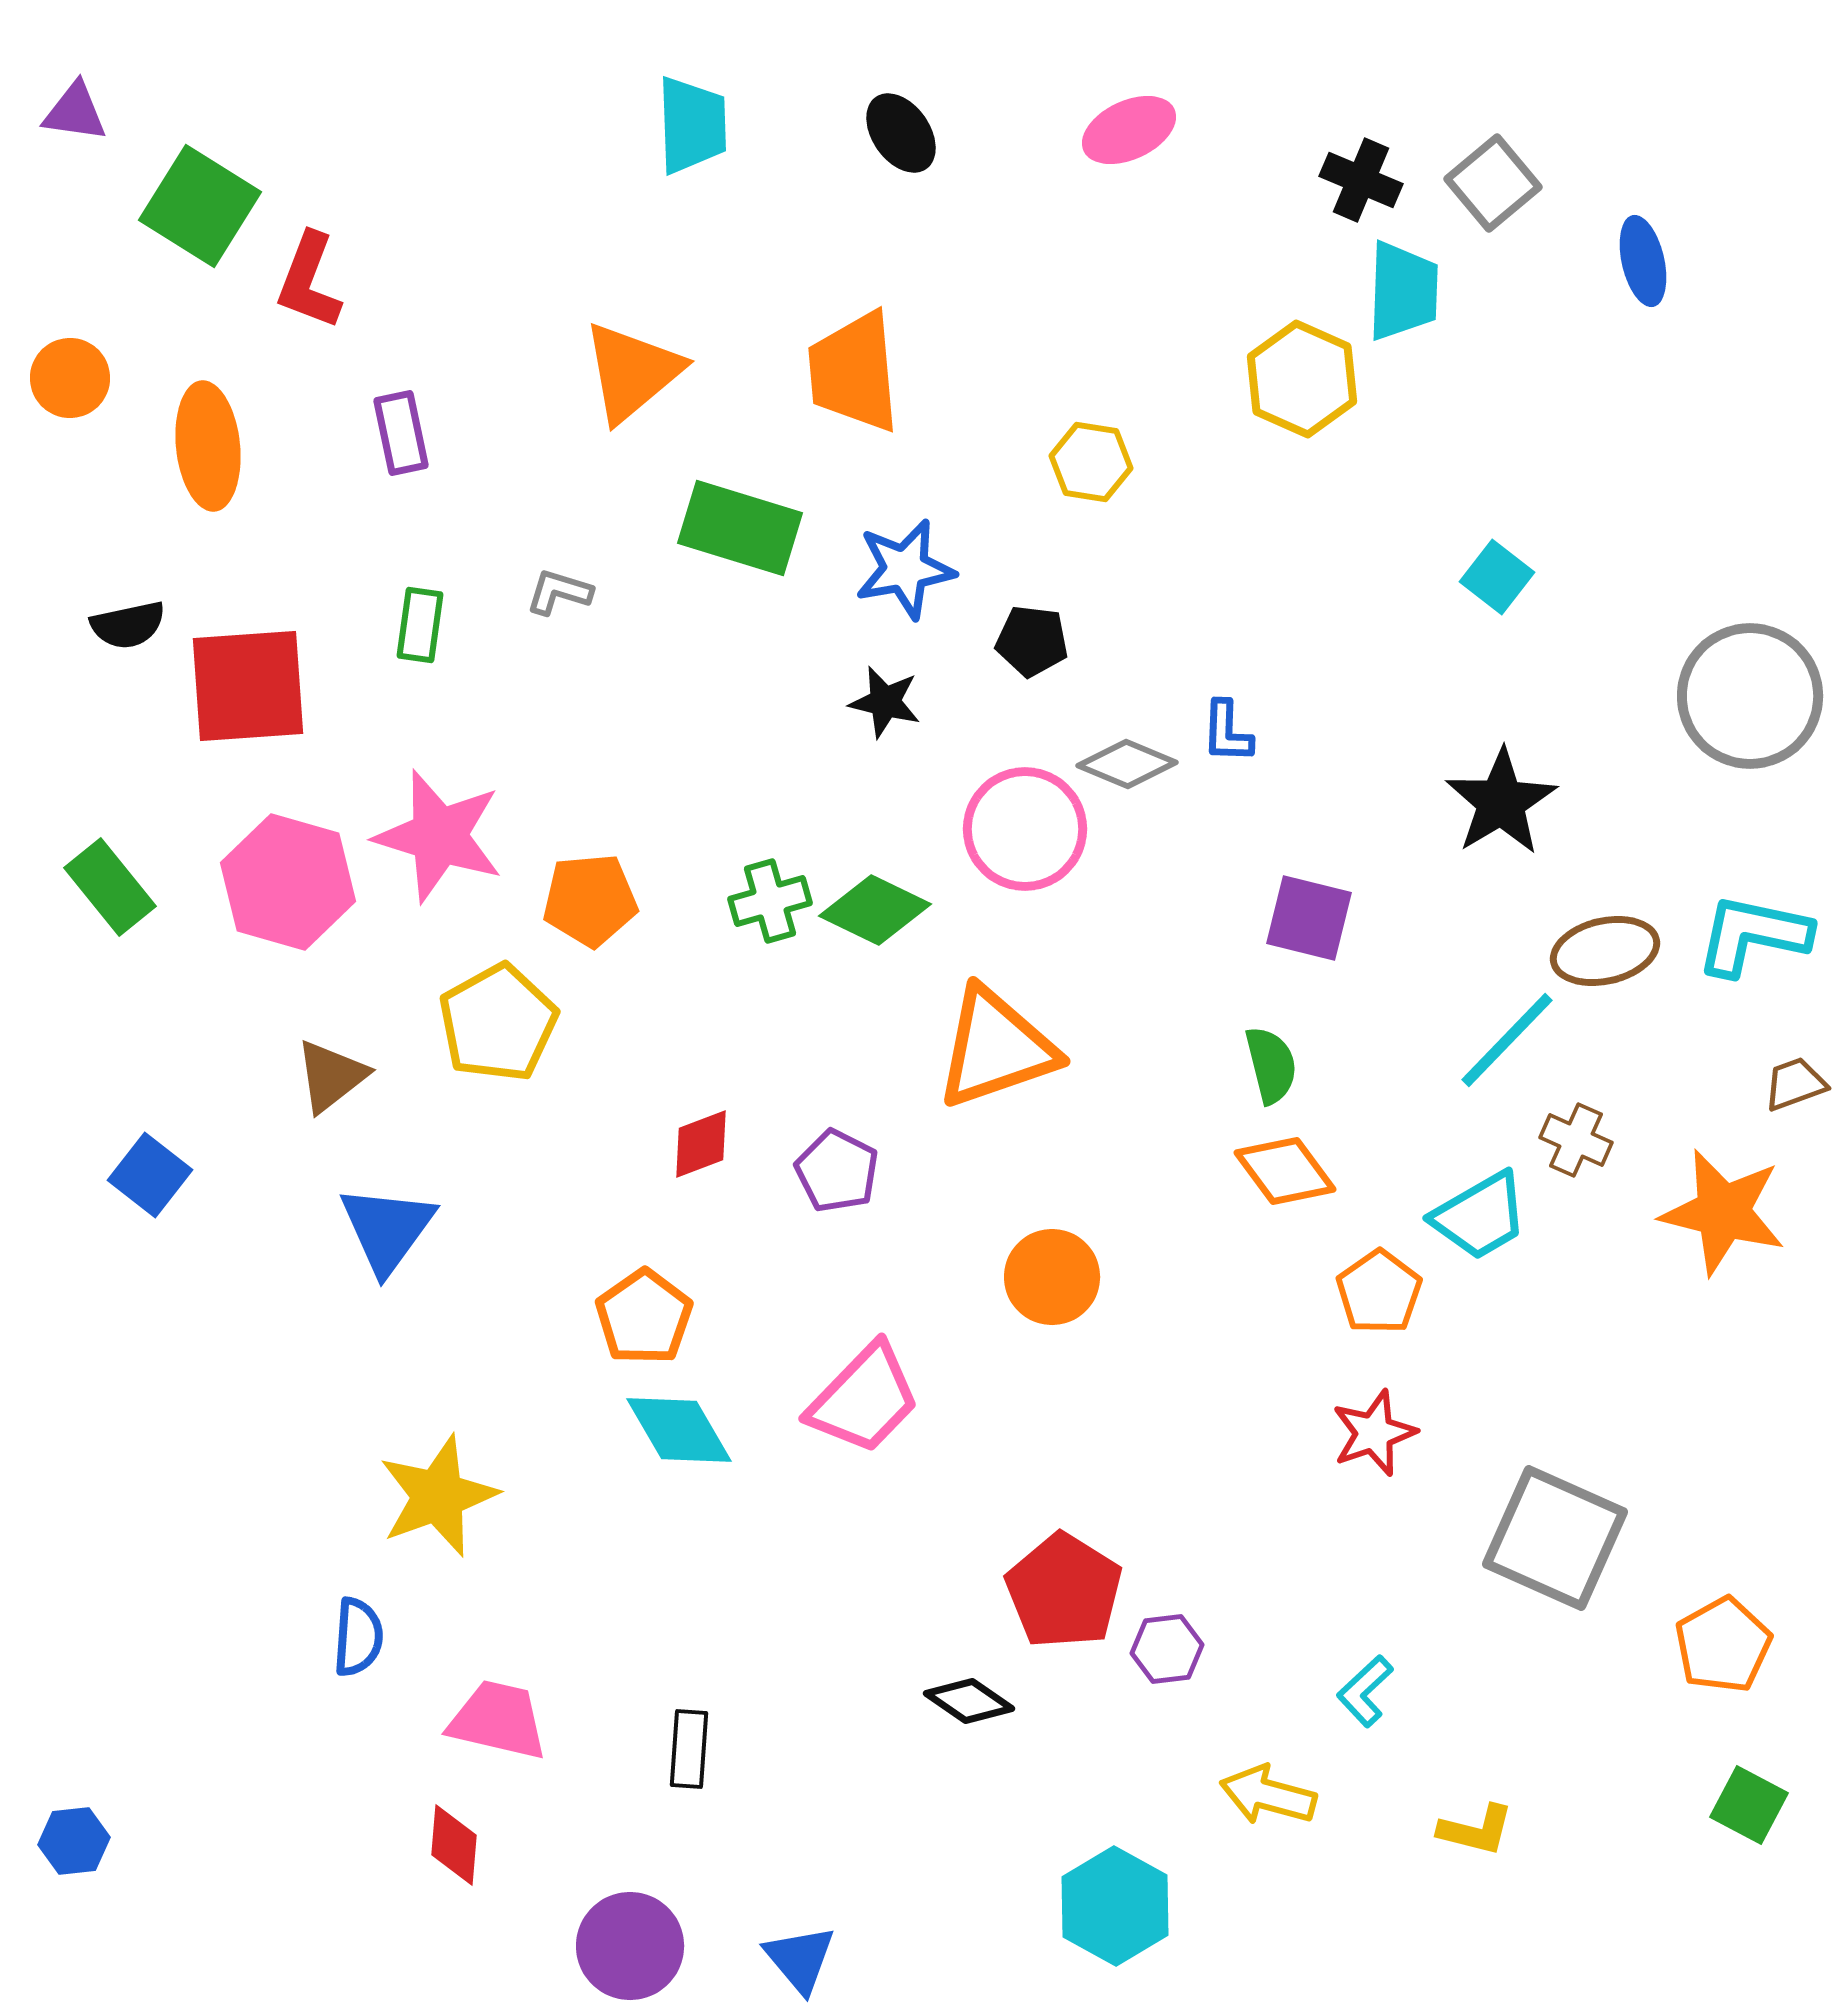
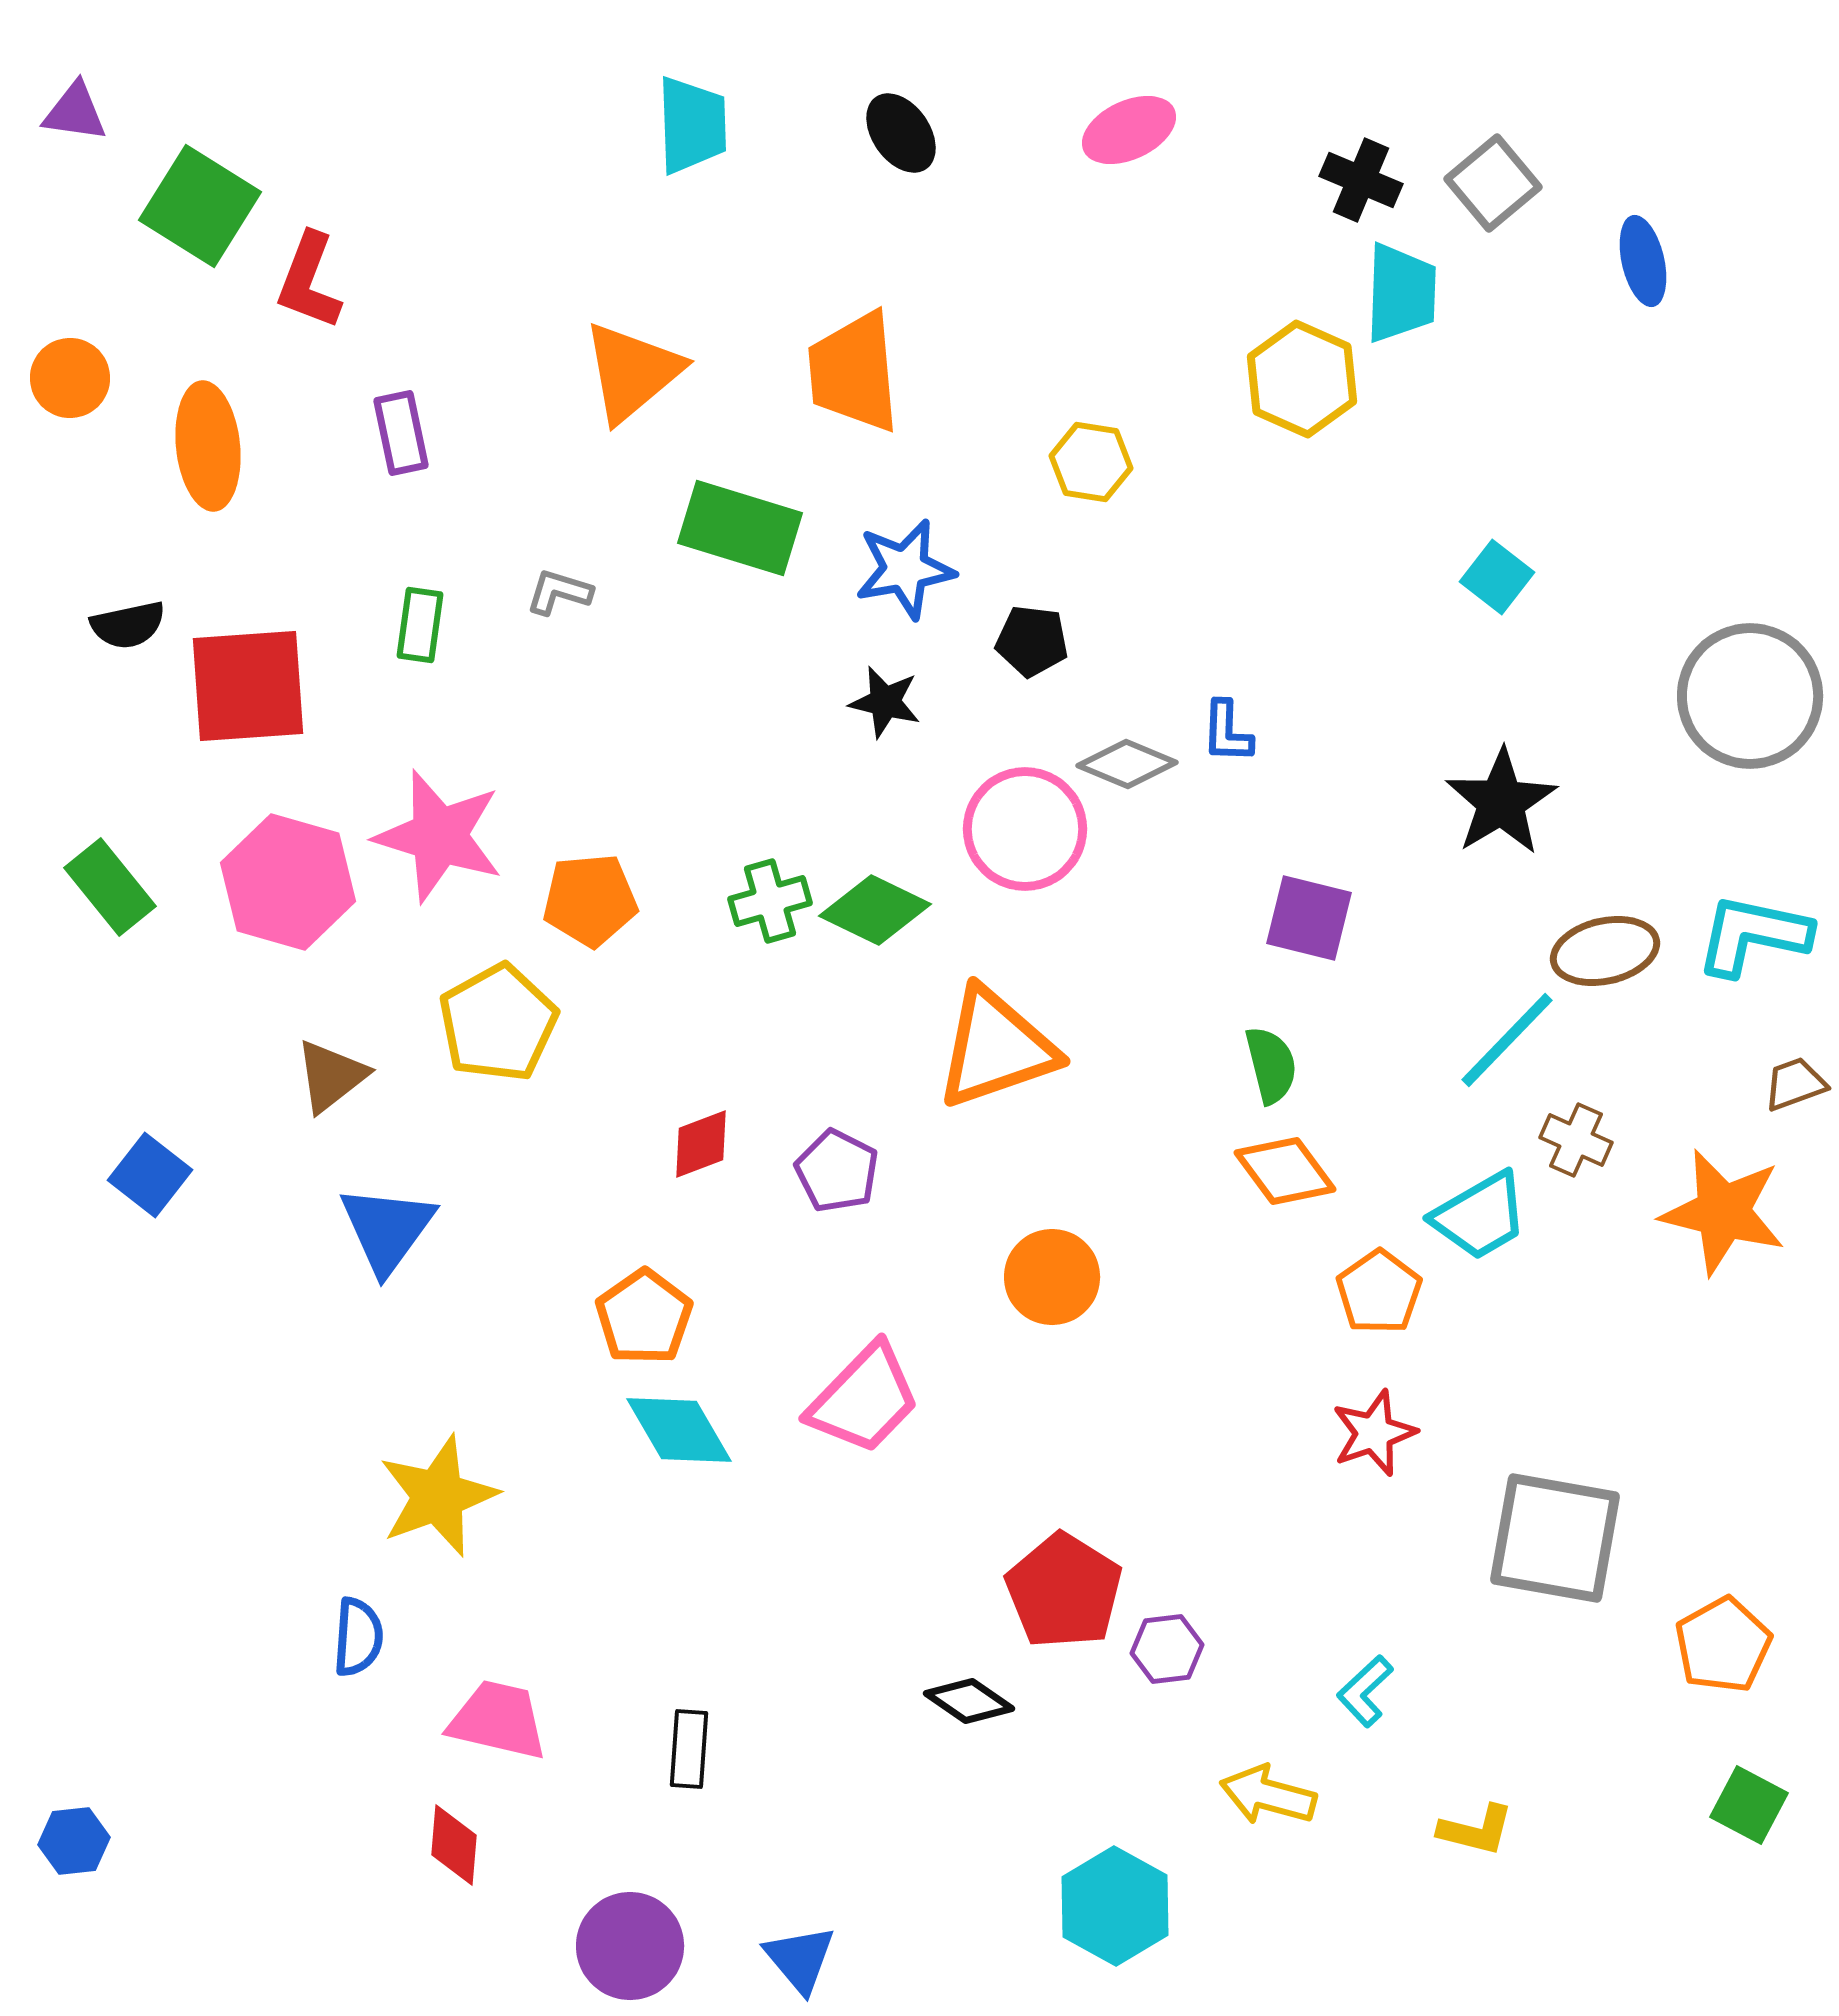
cyan trapezoid at (1403, 291): moved 2 px left, 2 px down
gray square at (1555, 1538): rotated 14 degrees counterclockwise
